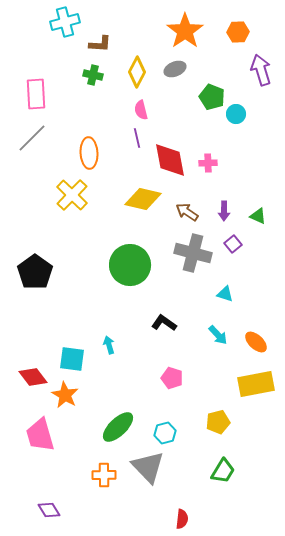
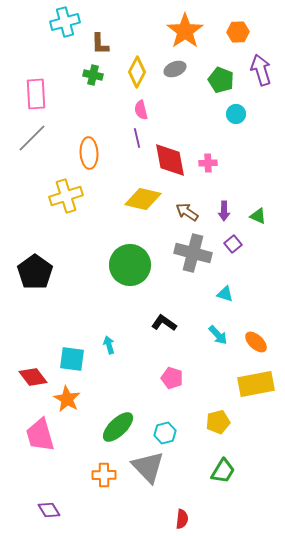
brown L-shape at (100, 44): rotated 85 degrees clockwise
green pentagon at (212, 97): moved 9 px right, 17 px up
yellow cross at (72, 195): moved 6 px left, 1 px down; rotated 28 degrees clockwise
orange star at (65, 395): moved 2 px right, 4 px down
